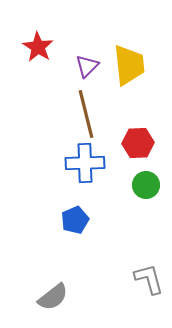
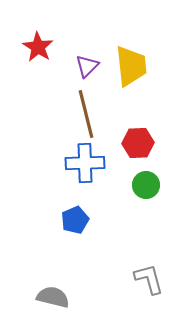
yellow trapezoid: moved 2 px right, 1 px down
gray semicircle: rotated 128 degrees counterclockwise
